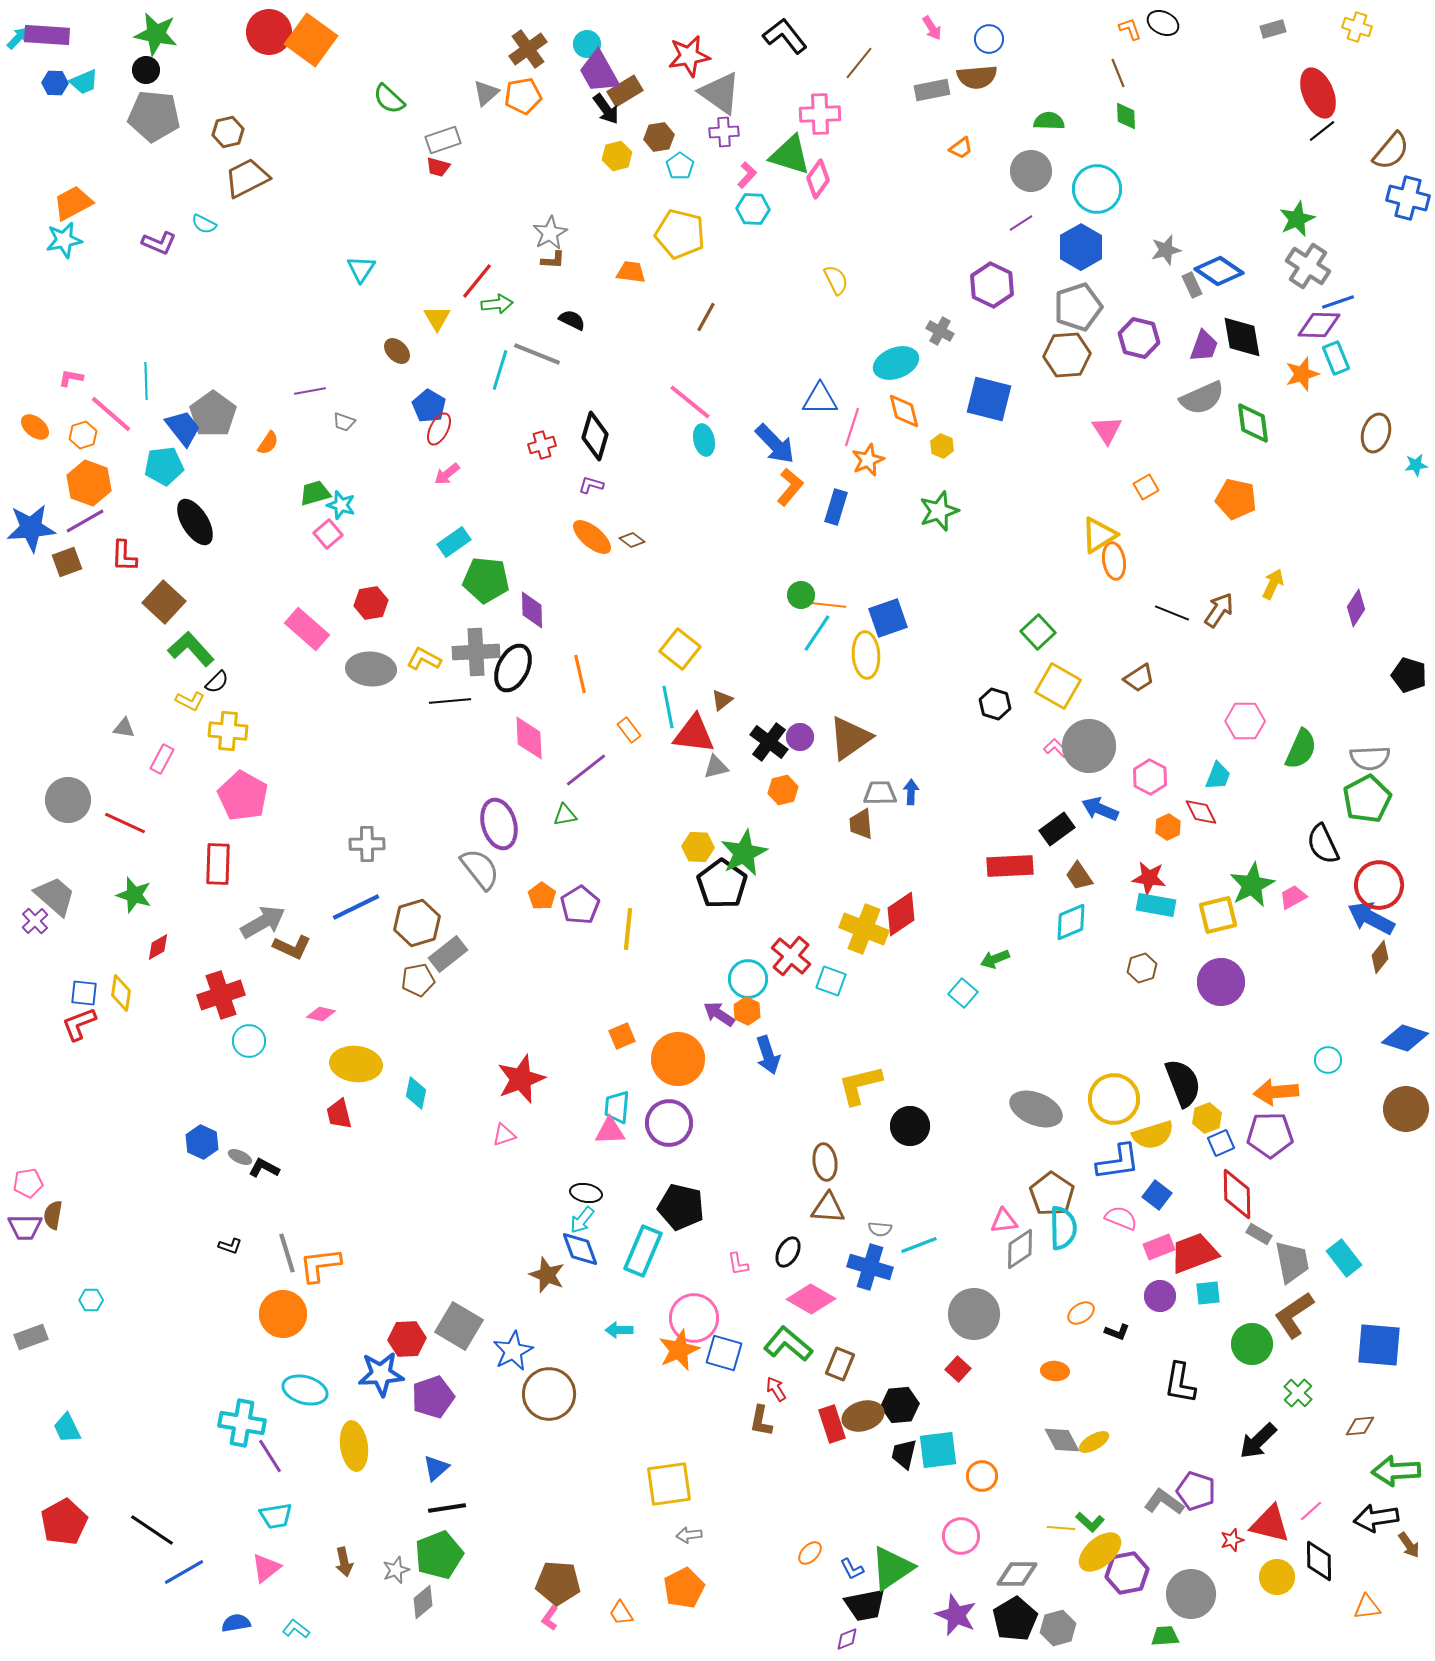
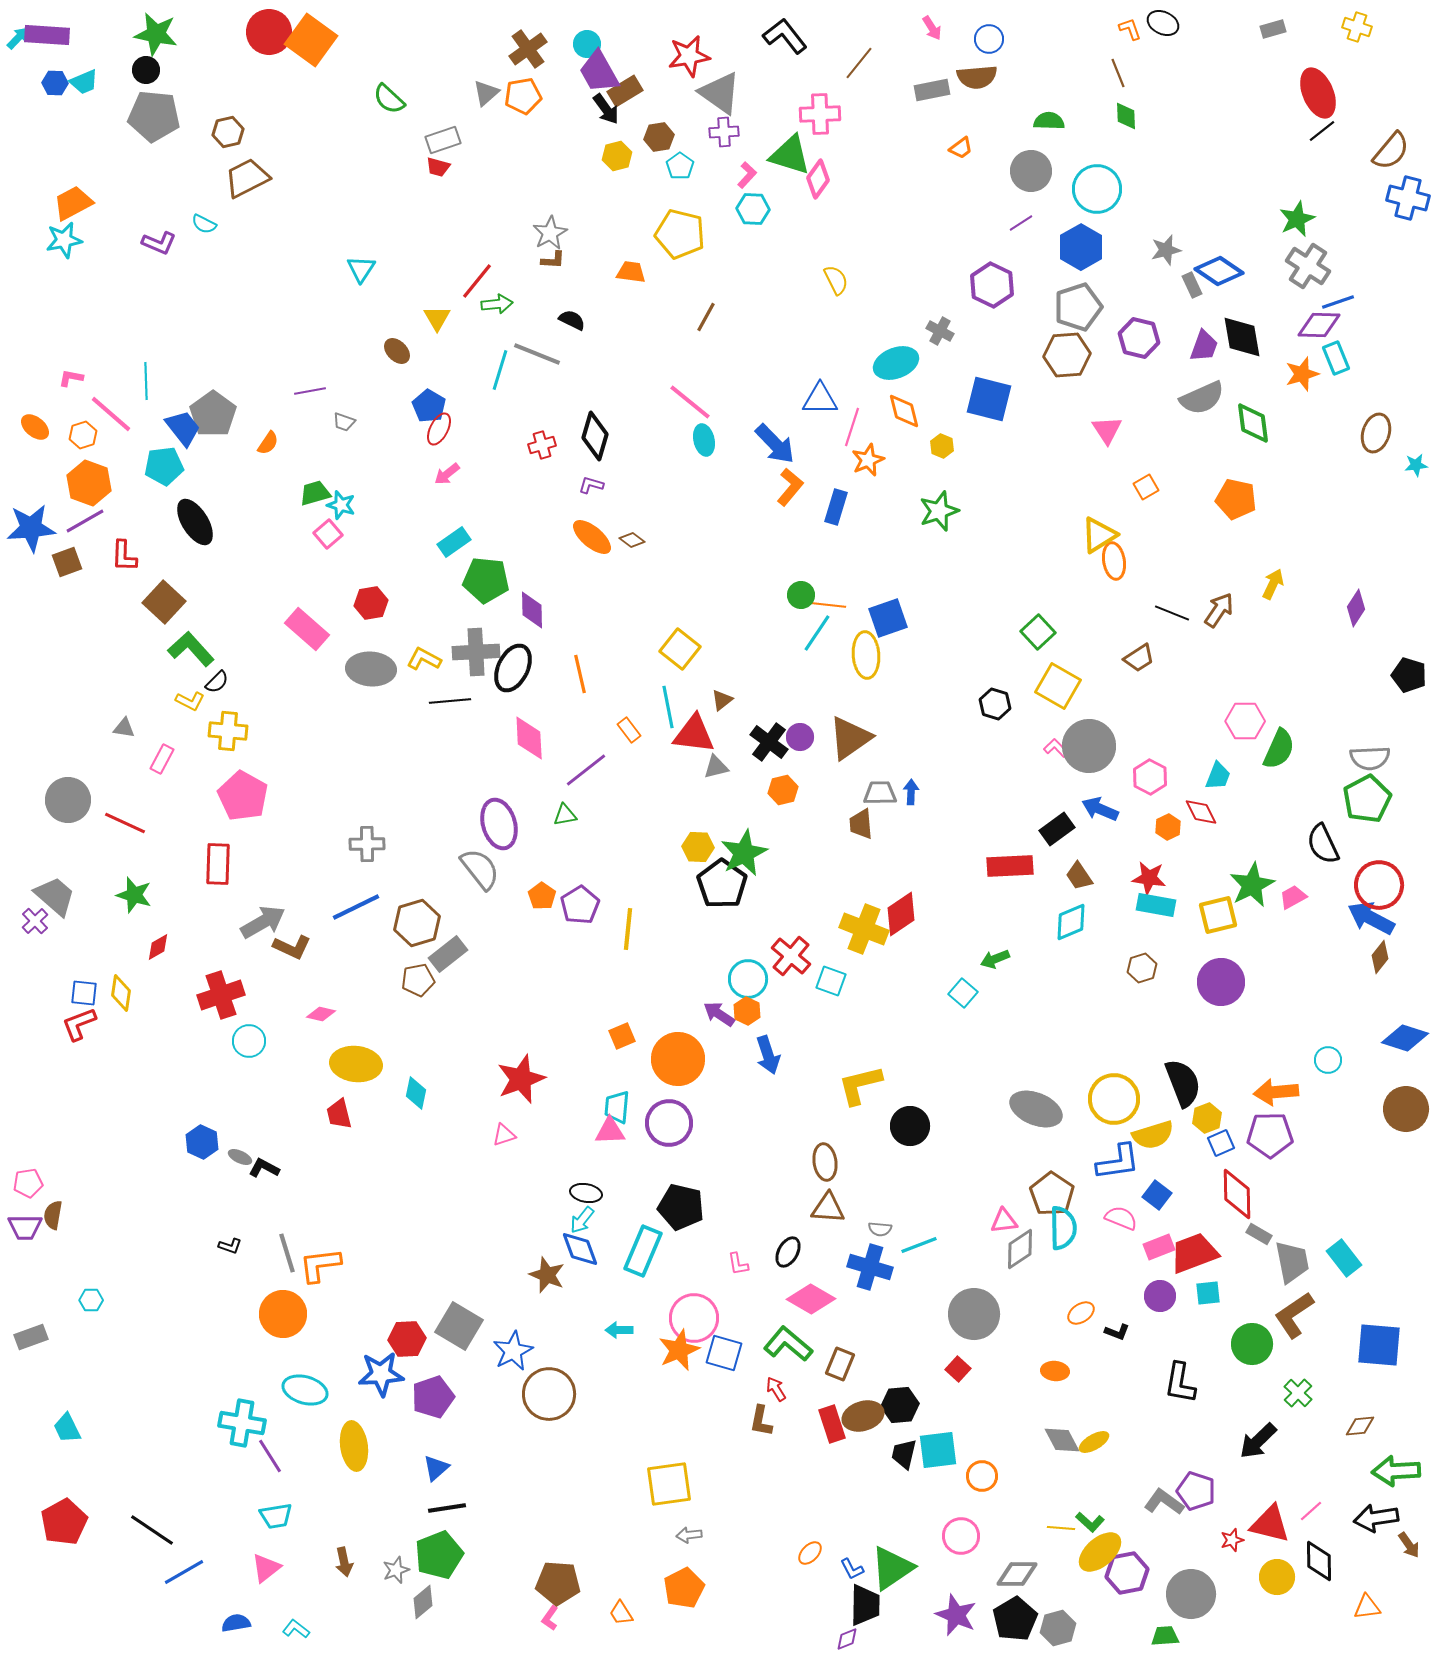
brown trapezoid at (1139, 678): moved 20 px up
green semicircle at (1301, 749): moved 22 px left
black trapezoid at (865, 1605): rotated 78 degrees counterclockwise
